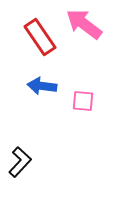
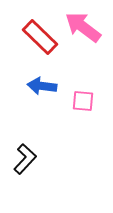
pink arrow: moved 1 px left, 3 px down
red rectangle: rotated 12 degrees counterclockwise
black L-shape: moved 5 px right, 3 px up
